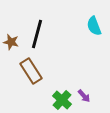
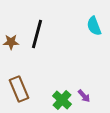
brown star: rotated 14 degrees counterclockwise
brown rectangle: moved 12 px left, 18 px down; rotated 10 degrees clockwise
